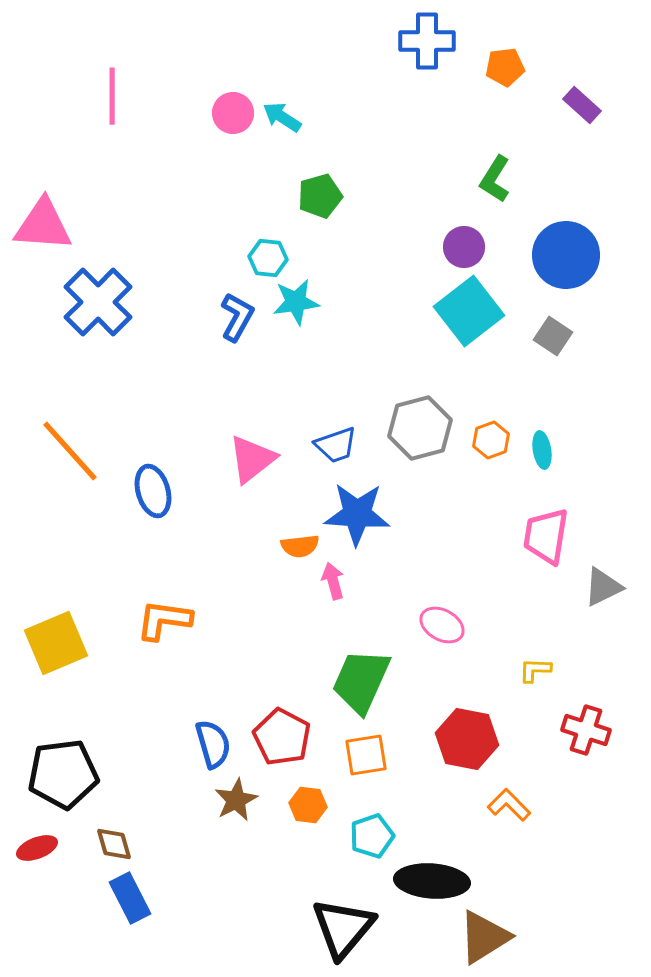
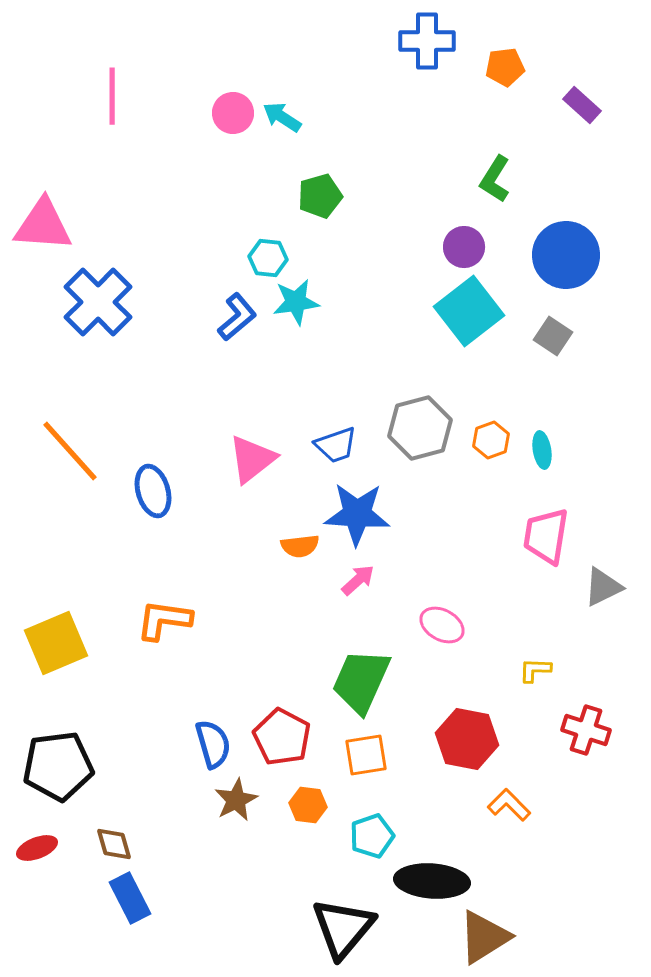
blue L-shape at (237, 317): rotated 21 degrees clockwise
pink arrow at (333, 581): moved 25 px right, 1 px up; rotated 63 degrees clockwise
black pentagon at (63, 774): moved 5 px left, 8 px up
